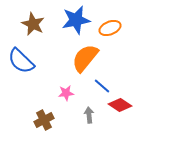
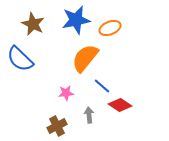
blue semicircle: moved 1 px left, 2 px up
brown cross: moved 13 px right, 6 px down
